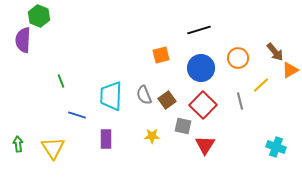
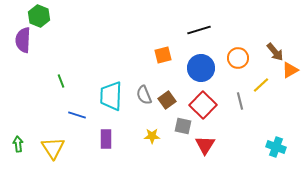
orange square: moved 2 px right
